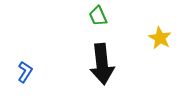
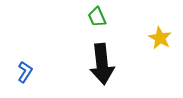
green trapezoid: moved 1 px left, 1 px down
